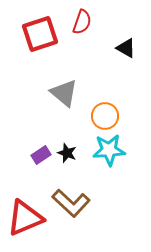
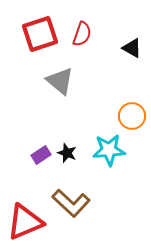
red semicircle: moved 12 px down
black triangle: moved 6 px right
gray triangle: moved 4 px left, 12 px up
orange circle: moved 27 px right
red triangle: moved 4 px down
